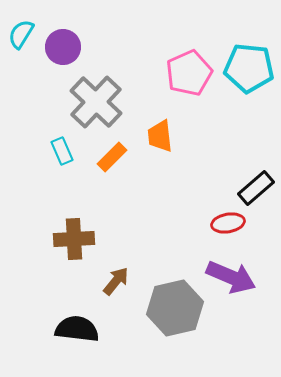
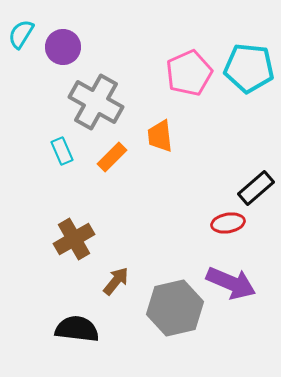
gray cross: rotated 14 degrees counterclockwise
brown cross: rotated 27 degrees counterclockwise
purple arrow: moved 6 px down
